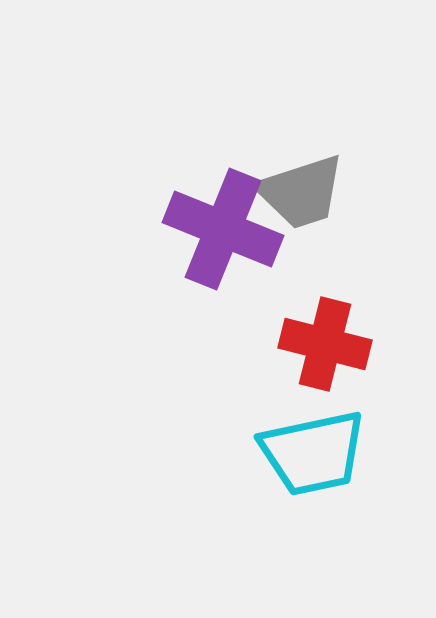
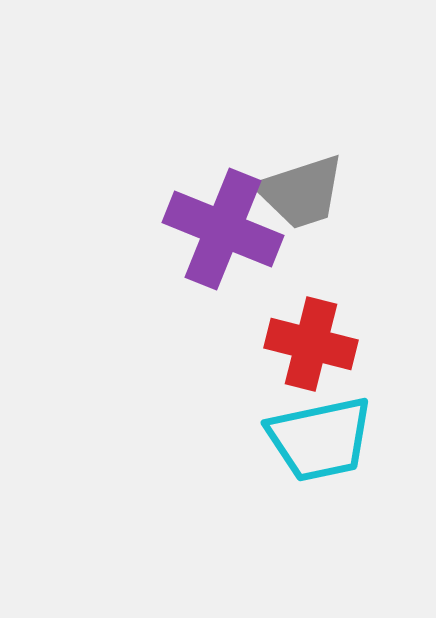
red cross: moved 14 px left
cyan trapezoid: moved 7 px right, 14 px up
